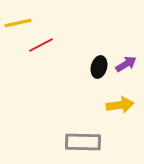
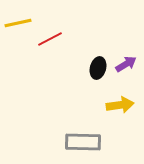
red line: moved 9 px right, 6 px up
black ellipse: moved 1 px left, 1 px down
